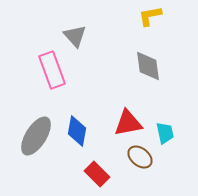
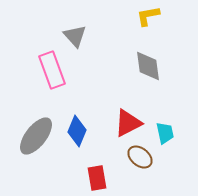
yellow L-shape: moved 2 px left
red triangle: rotated 16 degrees counterclockwise
blue diamond: rotated 12 degrees clockwise
gray ellipse: rotated 6 degrees clockwise
red rectangle: moved 4 px down; rotated 35 degrees clockwise
